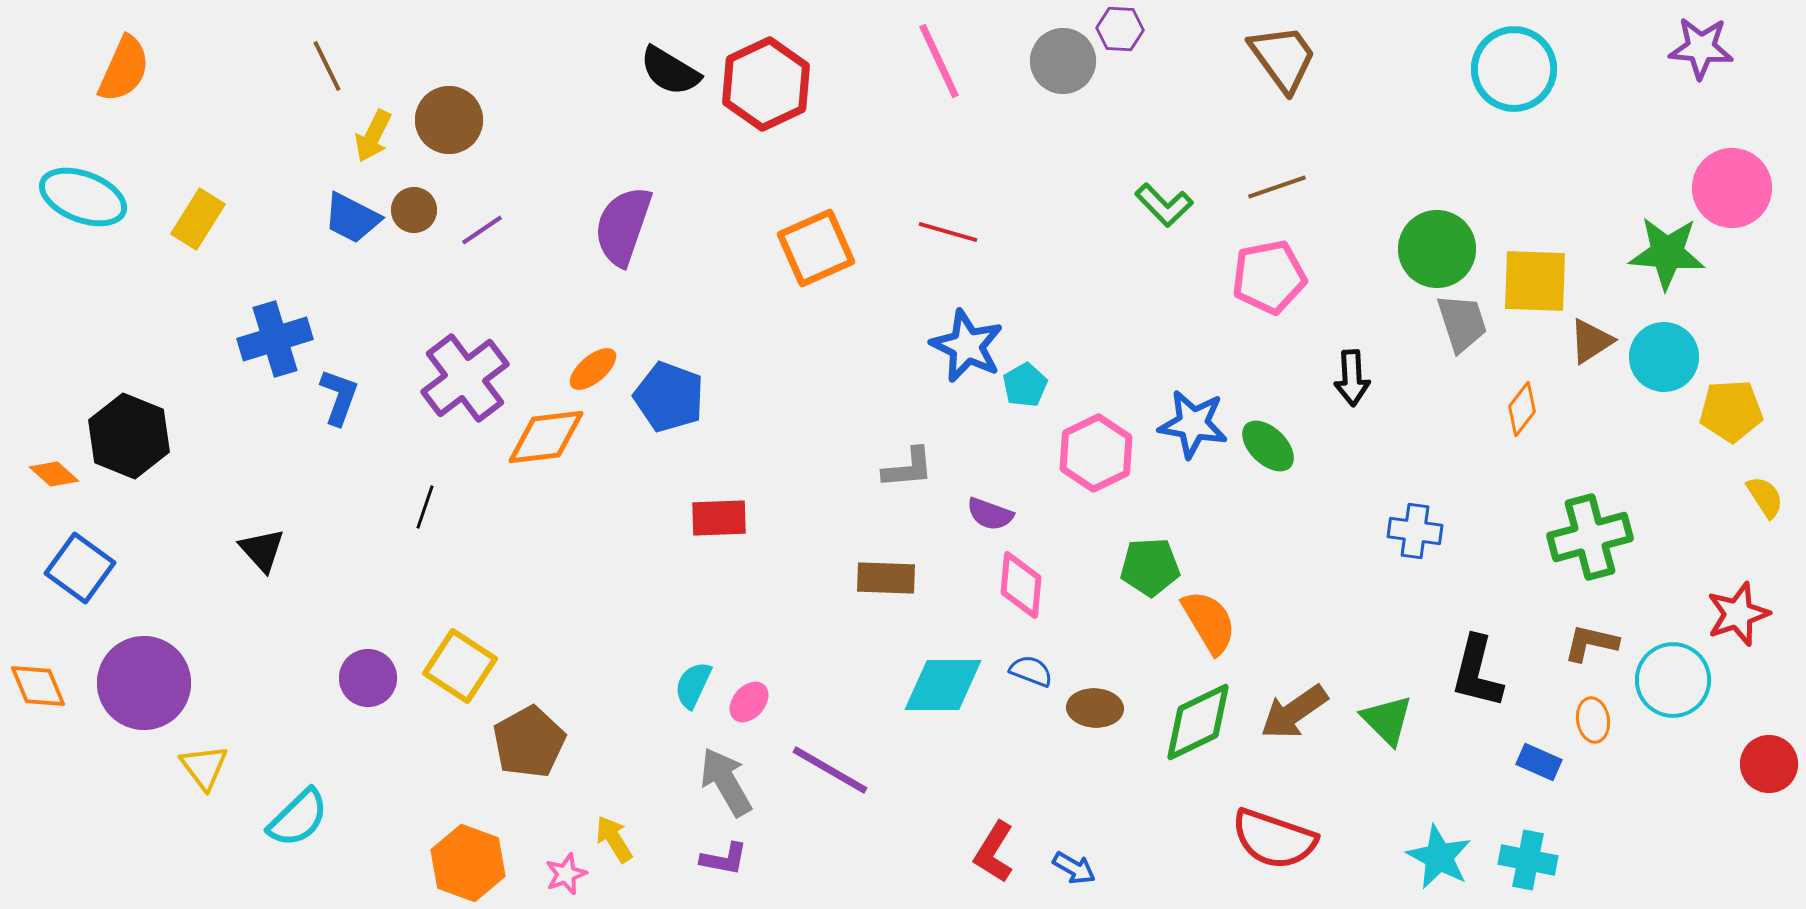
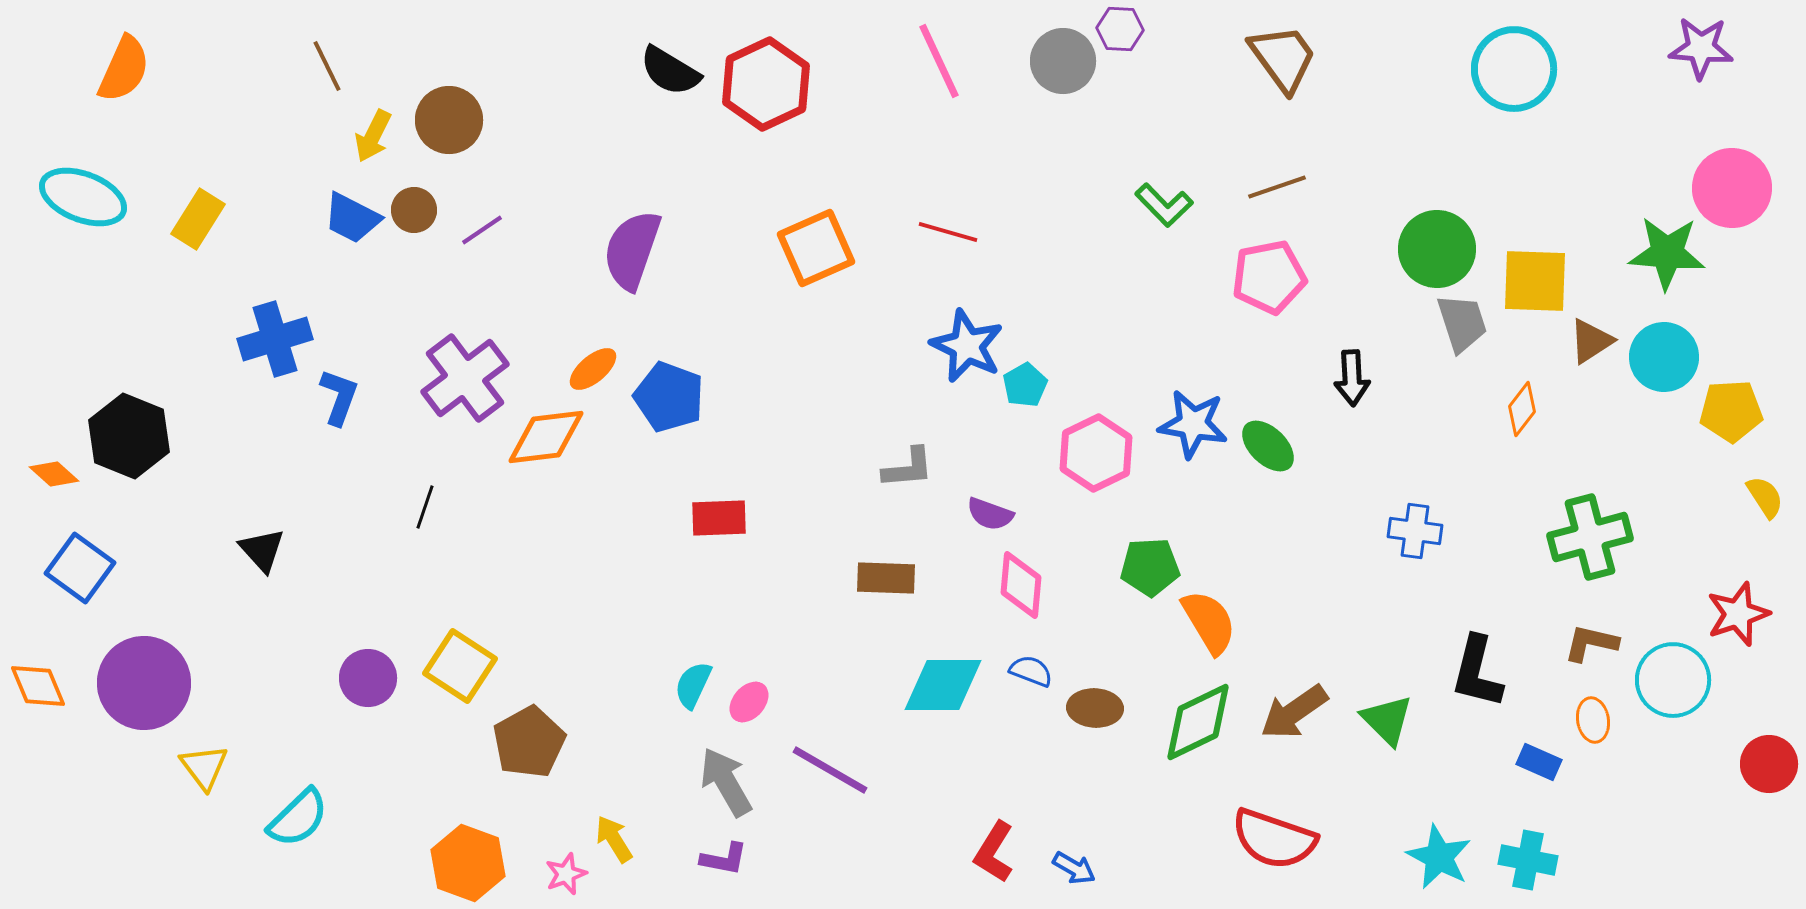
purple semicircle at (623, 226): moved 9 px right, 24 px down
